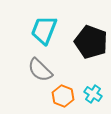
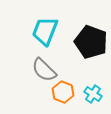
cyan trapezoid: moved 1 px right, 1 px down
gray semicircle: moved 4 px right
orange hexagon: moved 4 px up
